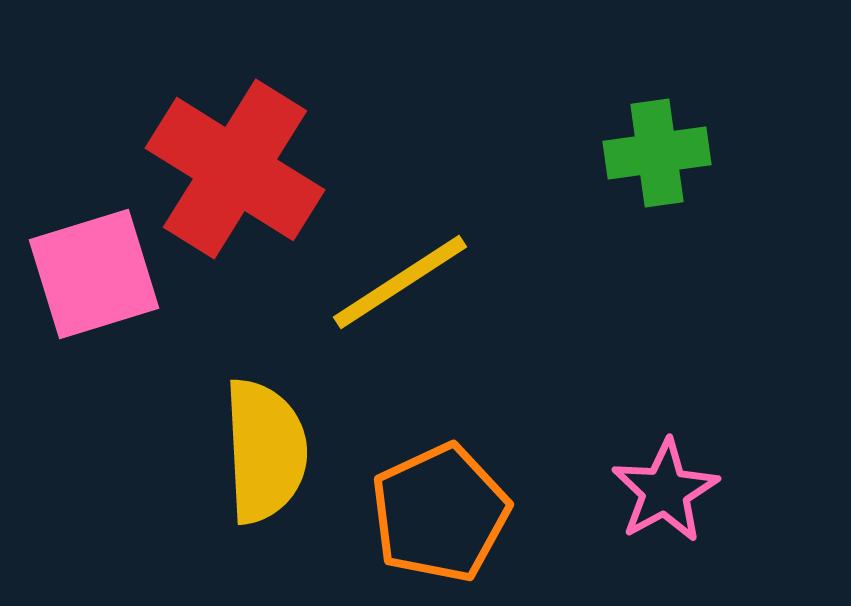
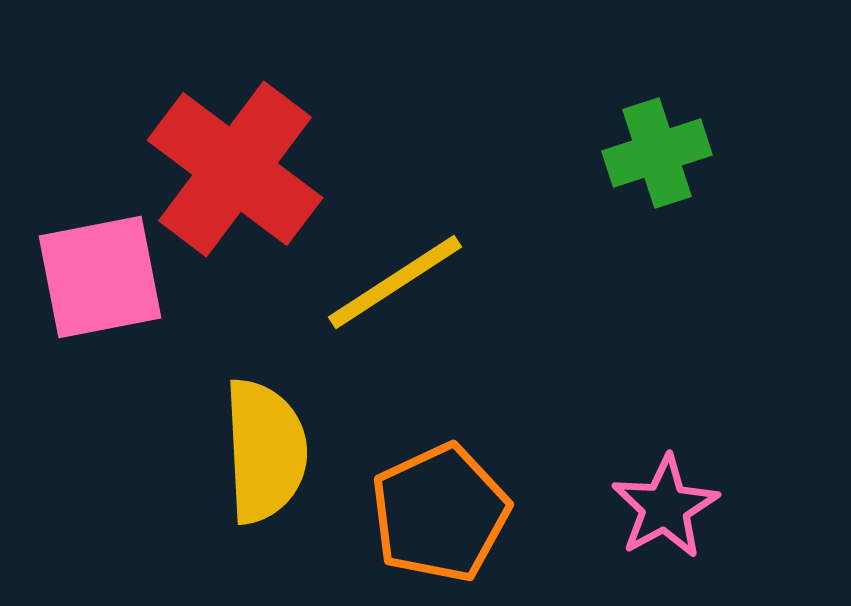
green cross: rotated 10 degrees counterclockwise
red cross: rotated 5 degrees clockwise
pink square: moved 6 px right, 3 px down; rotated 6 degrees clockwise
yellow line: moved 5 px left
pink star: moved 16 px down
